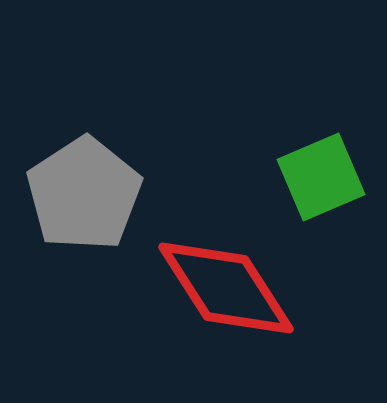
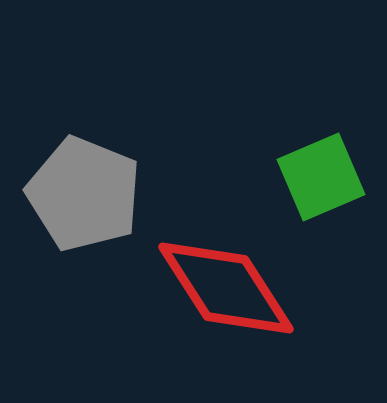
gray pentagon: rotated 17 degrees counterclockwise
